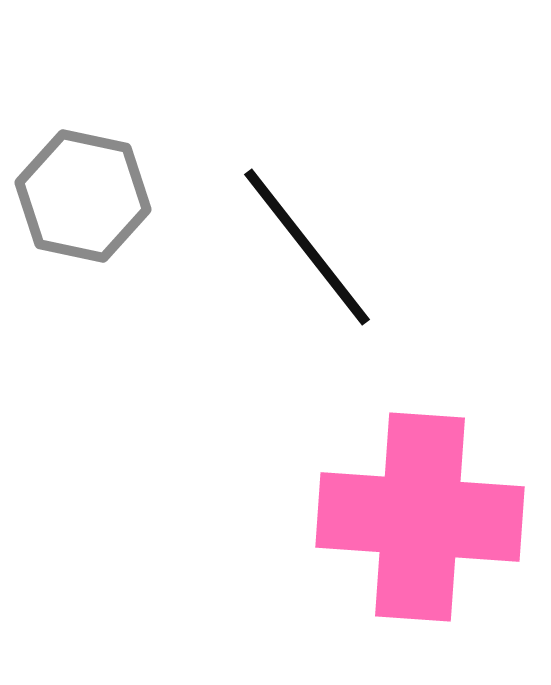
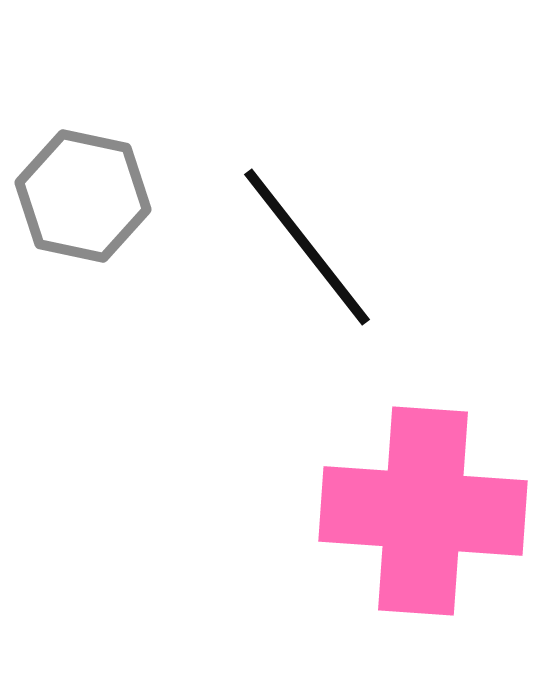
pink cross: moved 3 px right, 6 px up
